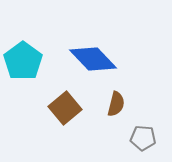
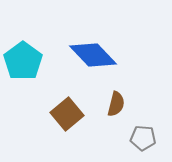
blue diamond: moved 4 px up
brown square: moved 2 px right, 6 px down
